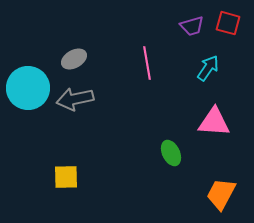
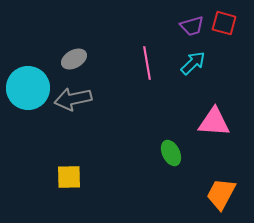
red square: moved 4 px left
cyan arrow: moved 15 px left, 5 px up; rotated 12 degrees clockwise
gray arrow: moved 2 px left
yellow square: moved 3 px right
